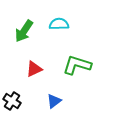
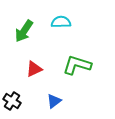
cyan semicircle: moved 2 px right, 2 px up
